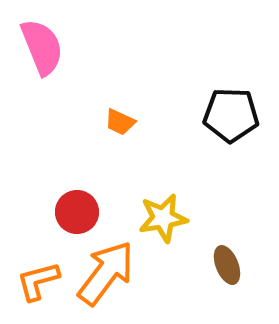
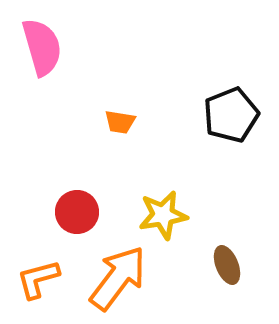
pink semicircle: rotated 6 degrees clockwise
black pentagon: rotated 24 degrees counterclockwise
orange trapezoid: rotated 16 degrees counterclockwise
yellow star: moved 3 px up
orange arrow: moved 12 px right, 5 px down
orange L-shape: moved 2 px up
